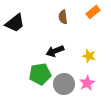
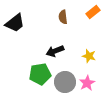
gray circle: moved 1 px right, 2 px up
